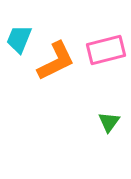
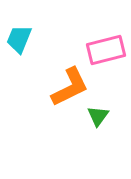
orange L-shape: moved 14 px right, 26 px down
green triangle: moved 11 px left, 6 px up
